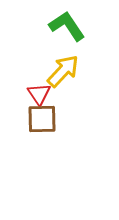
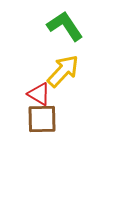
green L-shape: moved 2 px left
red triangle: rotated 25 degrees counterclockwise
